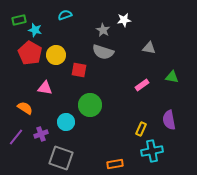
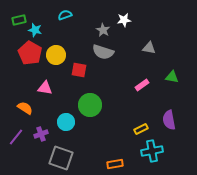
yellow rectangle: rotated 40 degrees clockwise
